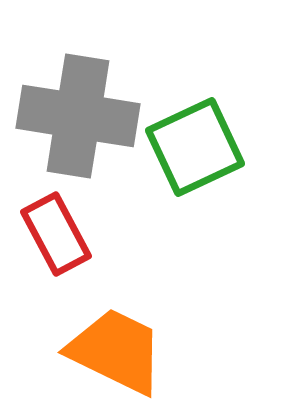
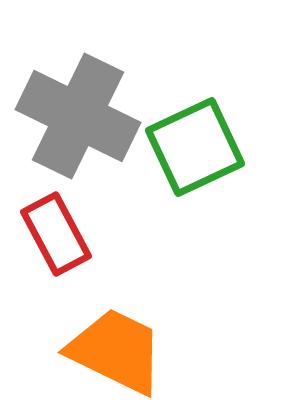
gray cross: rotated 17 degrees clockwise
